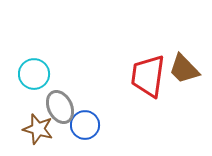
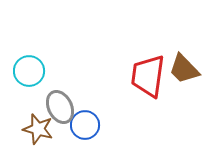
cyan circle: moved 5 px left, 3 px up
